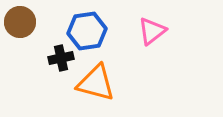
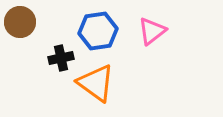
blue hexagon: moved 11 px right
orange triangle: rotated 21 degrees clockwise
